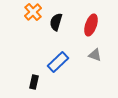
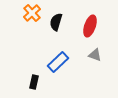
orange cross: moved 1 px left, 1 px down
red ellipse: moved 1 px left, 1 px down
